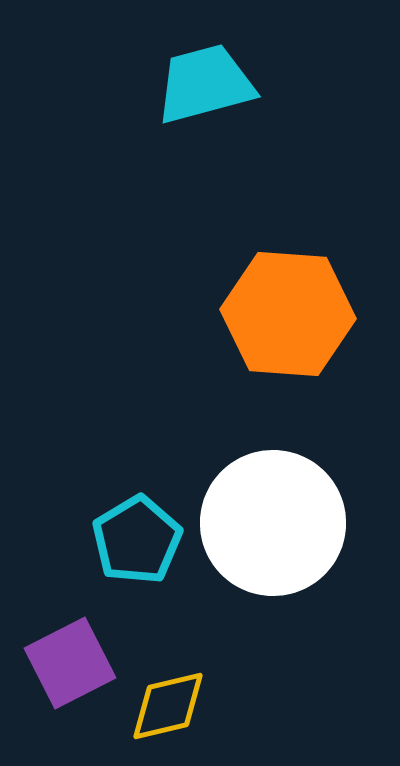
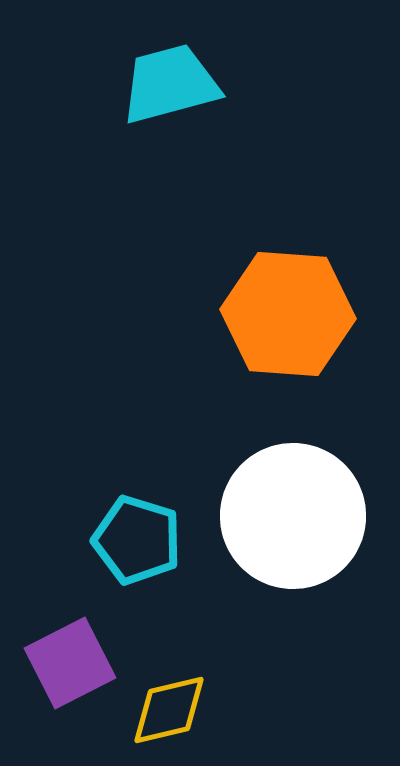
cyan trapezoid: moved 35 px left
white circle: moved 20 px right, 7 px up
cyan pentagon: rotated 24 degrees counterclockwise
yellow diamond: moved 1 px right, 4 px down
